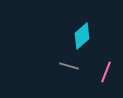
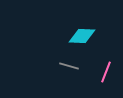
cyan diamond: rotated 44 degrees clockwise
